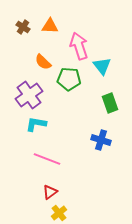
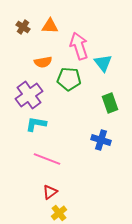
orange semicircle: rotated 54 degrees counterclockwise
cyan triangle: moved 1 px right, 3 px up
